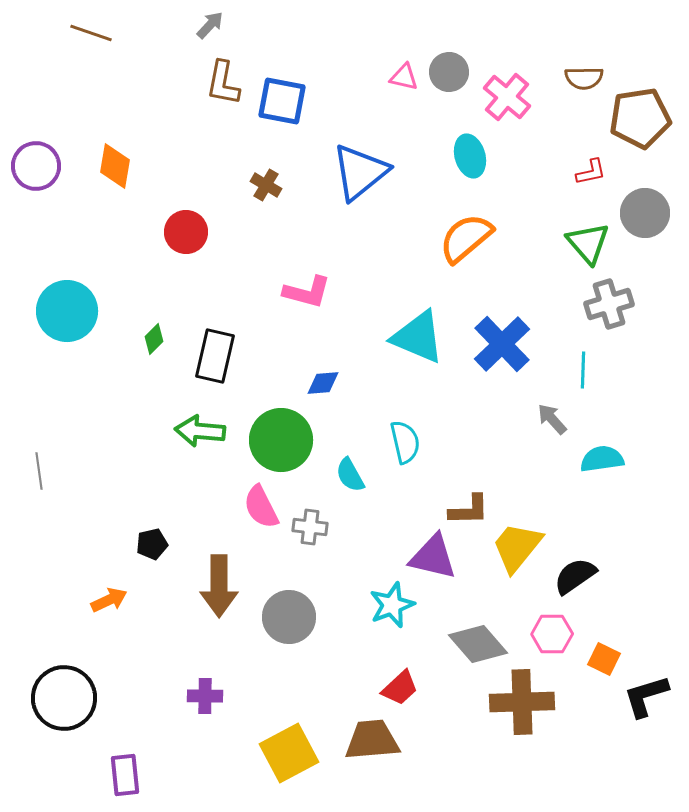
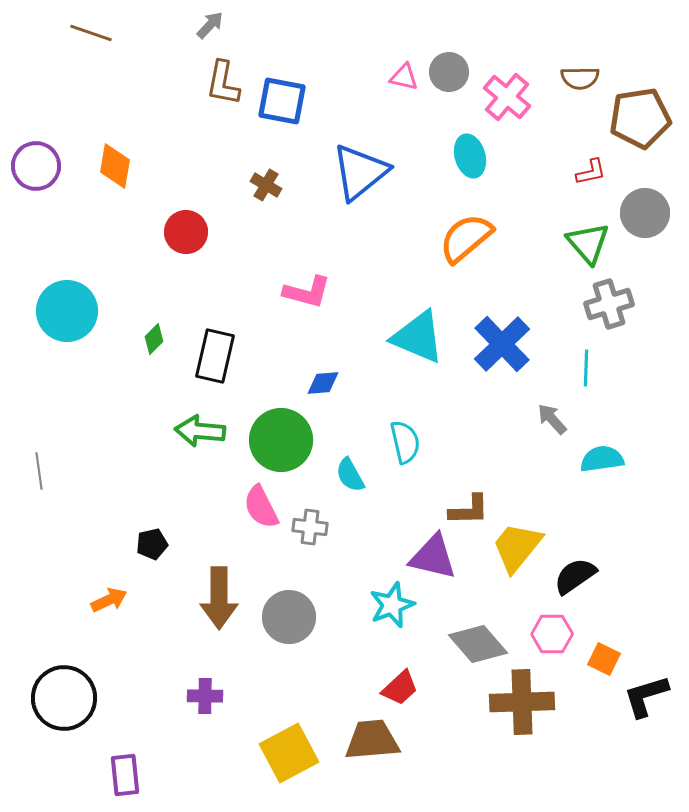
brown semicircle at (584, 78): moved 4 px left
cyan line at (583, 370): moved 3 px right, 2 px up
brown arrow at (219, 586): moved 12 px down
